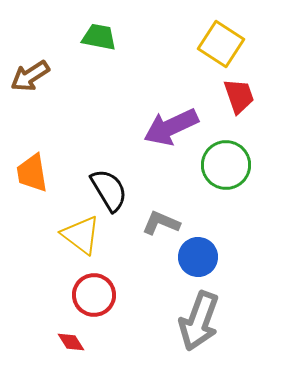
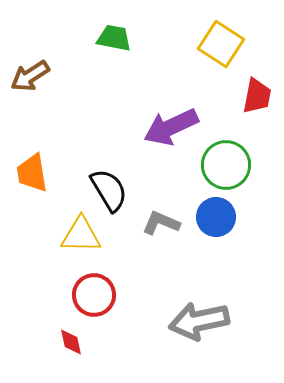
green trapezoid: moved 15 px right, 1 px down
red trapezoid: moved 18 px right; rotated 30 degrees clockwise
yellow triangle: rotated 36 degrees counterclockwise
blue circle: moved 18 px right, 40 px up
gray arrow: rotated 58 degrees clockwise
red diamond: rotated 20 degrees clockwise
